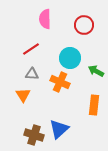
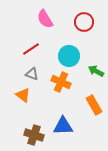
pink semicircle: rotated 30 degrees counterclockwise
red circle: moved 3 px up
cyan circle: moved 1 px left, 2 px up
gray triangle: rotated 16 degrees clockwise
orange cross: moved 1 px right
orange triangle: rotated 21 degrees counterclockwise
orange rectangle: rotated 36 degrees counterclockwise
blue triangle: moved 4 px right, 3 px up; rotated 40 degrees clockwise
